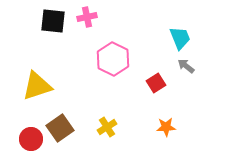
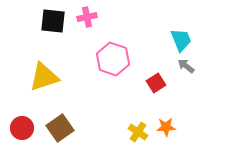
cyan trapezoid: moved 1 px right, 2 px down
pink hexagon: rotated 8 degrees counterclockwise
yellow triangle: moved 7 px right, 9 px up
yellow cross: moved 31 px right, 5 px down; rotated 24 degrees counterclockwise
red circle: moved 9 px left, 11 px up
